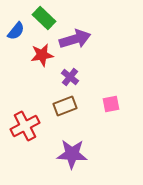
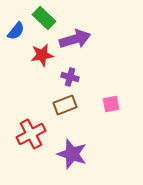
purple cross: rotated 24 degrees counterclockwise
brown rectangle: moved 1 px up
red cross: moved 6 px right, 8 px down
purple star: rotated 16 degrees clockwise
